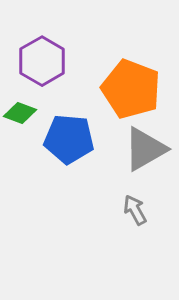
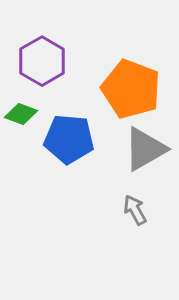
green diamond: moved 1 px right, 1 px down
